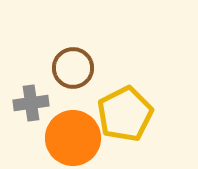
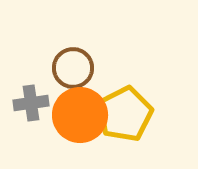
orange circle: moved 7 px right, 23 px up
